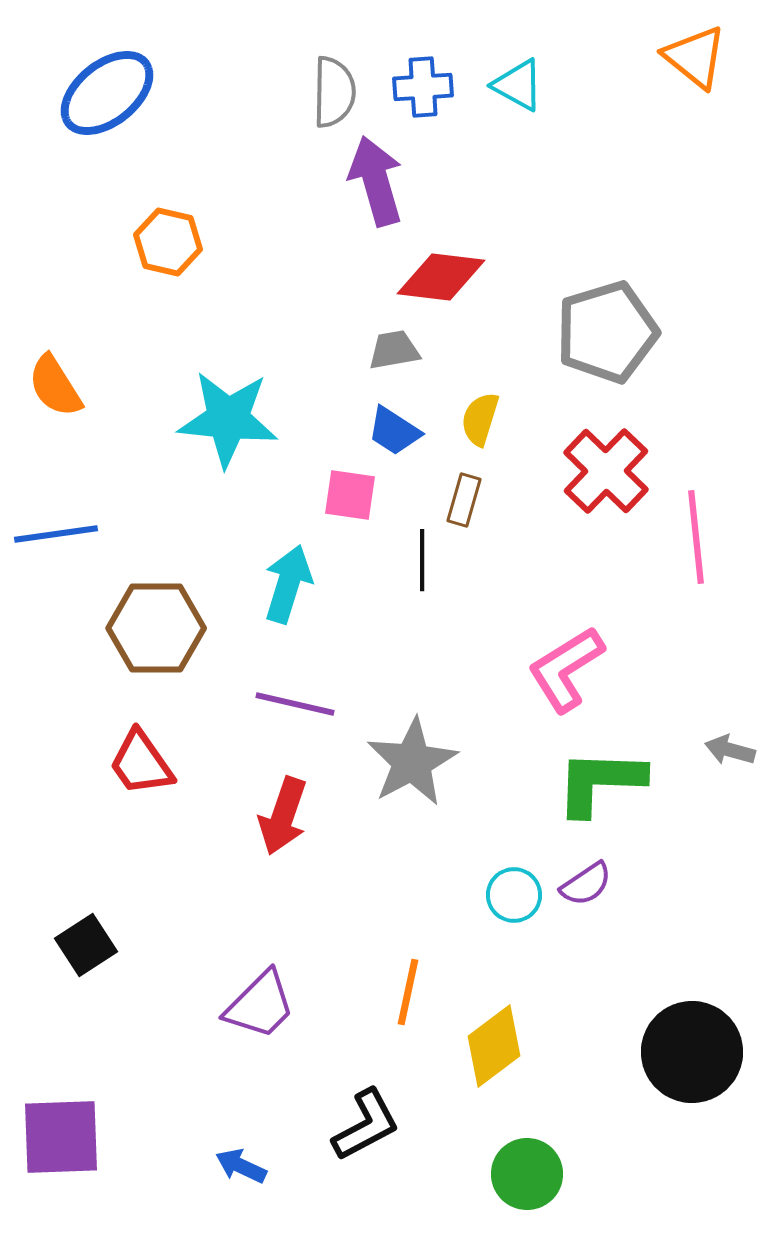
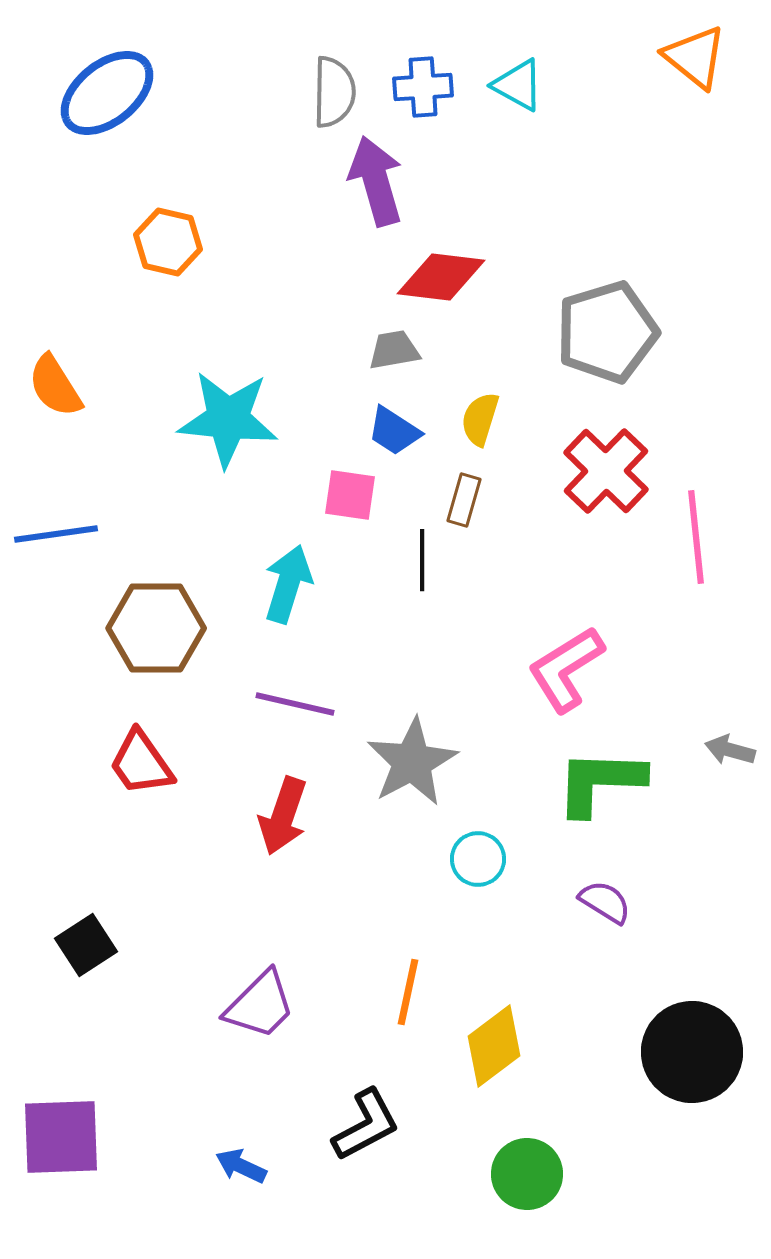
purple semicircle: moved 19 px right, 18 px down; rotated 114 degrees counterclockwise
cyan circle: moved 36 px left, 36 px up
